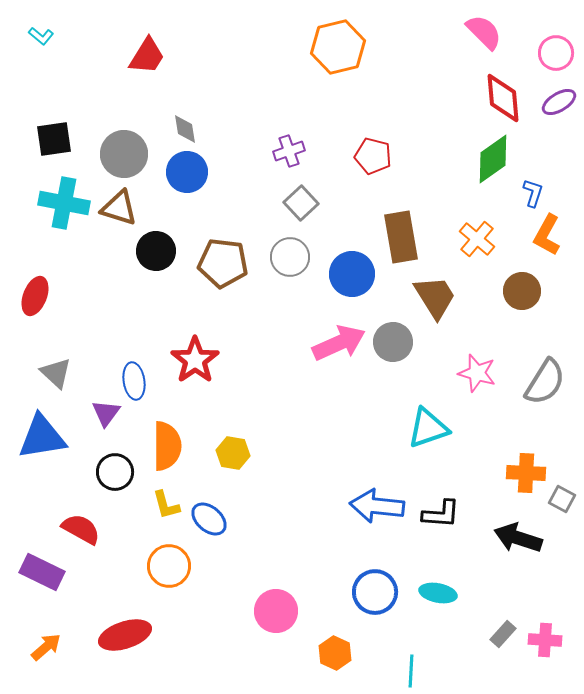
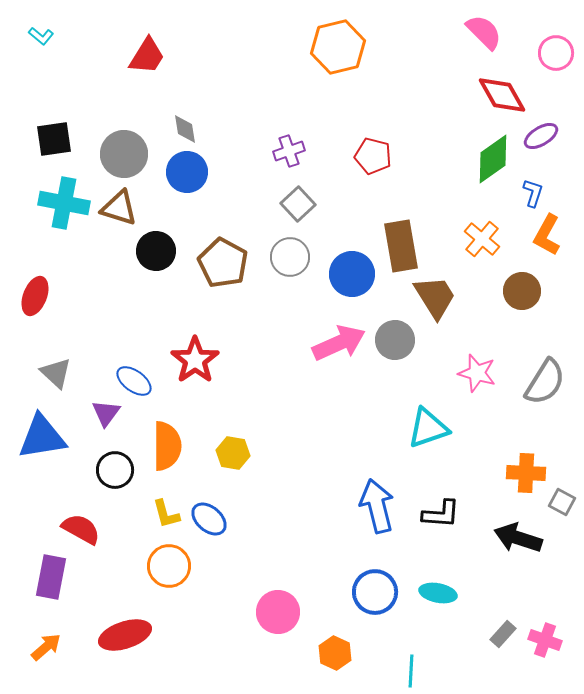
red diamond at (503, 98): moved 1 px left, 3 px up; rotated 24 degrees counterclockwise
purple ellipse at (559, 102): moved 18 px left, 34 px down
gray square at (301, 203): moved 3 px left, 1 px down
brown rectangle at (401, 237): moved 9 px down
orange cross at (477, 239): moved 5 px right
brown pentagon at (223, 263): rotated 21 degrees clockwise
gray circle at (393, 342): moved 2 px right, 2 px up
blue ellipse at (134, 381): rotated 45 degrees counterclockwise
black circle at (115, 472): moved 2 px up
gray square at (562, 499): moved 3 px down
yellow L-shape at (166, 505): moved 9 px down
blue arrow at (377, 506): rotated 70 degrees clockwise
purple rectangle at (42, 572): moved 9 px right, 5 px down; rotated 75 degrees clockwise
pink circle at (276, 611): moved 2 px right, 1 px down
pink cross at (545, 640): rotated 16 degrees clockwise
